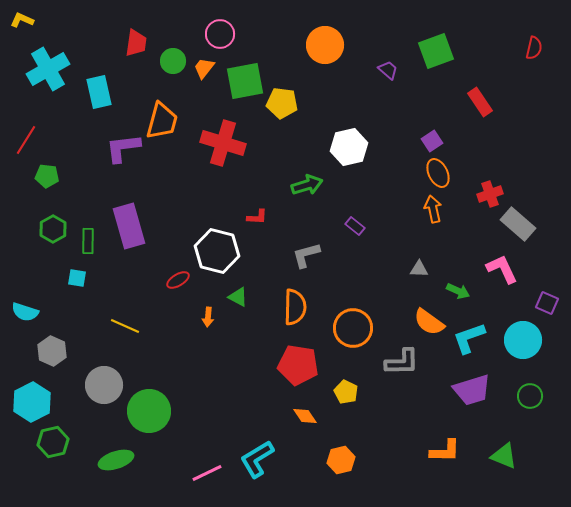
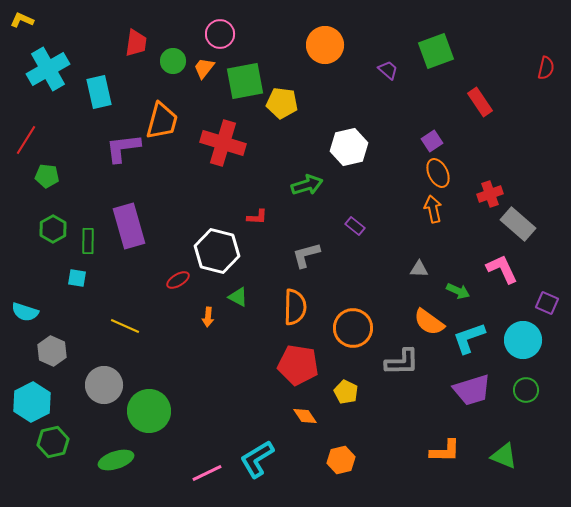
red semicircle at (534, 48): moved 12 px right, 20 px down
green circle at (530, 396): moved 4 px left, 6 px up
